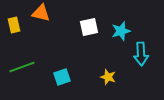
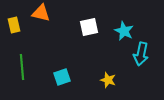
cyan star: moved 3 px right; rotated 30 degrees counterclockwise
cyan arrow: rotated 15 degrees clockwise
green line: rotated 75 degrees counterclockwise
yellow star: moved 3 px down
